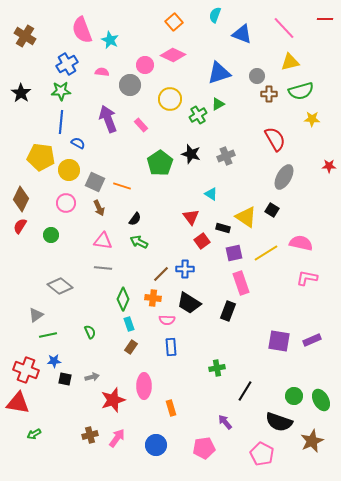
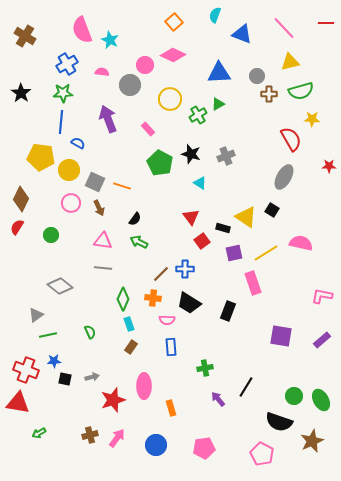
red line at (325, 19): moved 1 px right, 4 px down
blue triangle at (219, 73): rotated 15 degrees clockwise
green star at (61, 91): moved 2 px right, 2 px down
pink rectangle at (141, 125): moved 7 px right, 4 px down
red semicircle at (275, 139): moved 16 px right
green pentagon at (160, 163): rotated 10 degrees counterclockwise
cyan triangle at (211, 194): moved 11 px left, 11 px up
pink circle at (66, 203): moved 5 px right
red semicircle at (20, 226): moved 3 px left, 1 px down
pink L-shape at (307, 278): moved 15 px right, 18 px down
pink rectangle at (241, 283): moved 12 px right
purple rectangle at (312, 340): moved 10 px right; rotated 18 degrees counterclockwise
purple square at (279, 341): moved 2 px right, 5 px up
green cross at (217, 368): moved 12 px left
black line at (245, 391): moved 1 px right, 4 px up
purple arrow at (225, 422): moved 7 px left, 23 px up
green arrow at (34, 434): moved 5 px right, 1 px up
